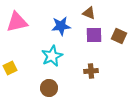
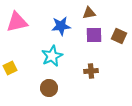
brown triangle: rotated 32 degrees counterclockwise
